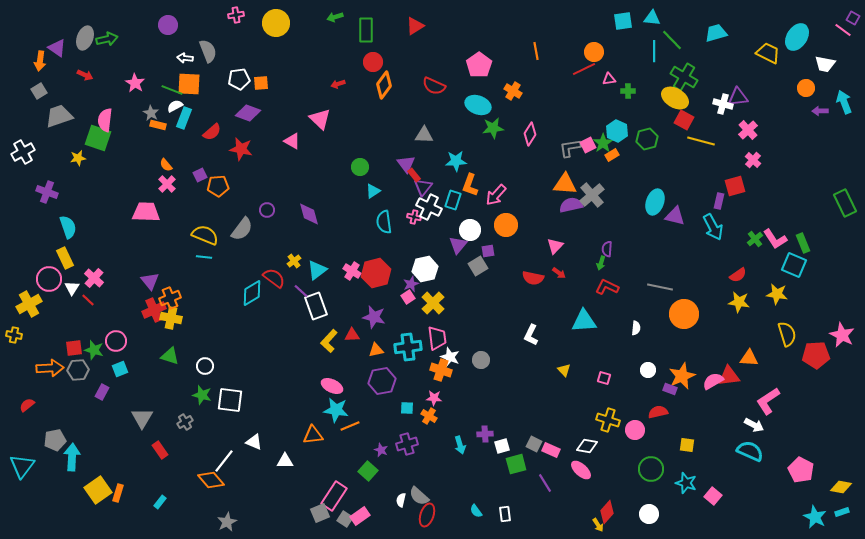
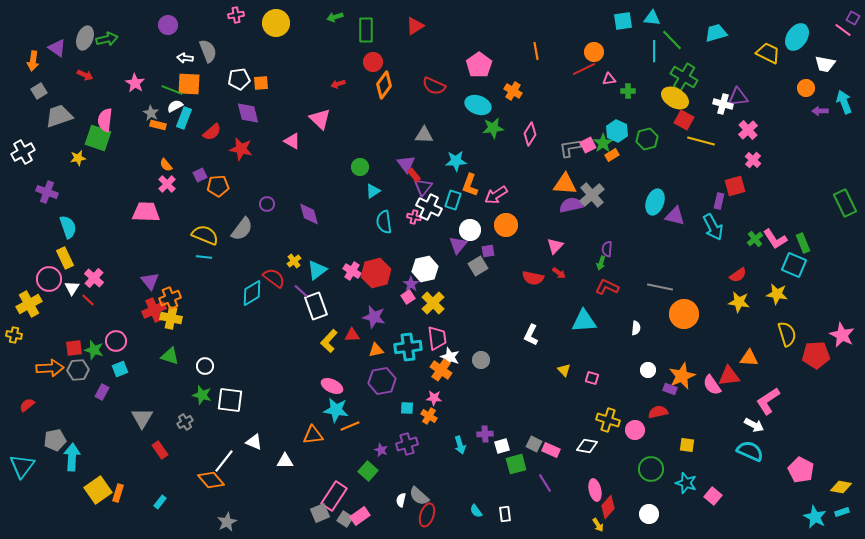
orange arrow at (40, 61): moved 7 px left
purple diamond at (248, 113): rotated 55 degrees clockwise
pink arrow at (496, 195): rotated 15 degrees clockwise
purple circle at (267, 210): moved 6 px up
purple star at (411, 284): rotated 14 degrees counterclockwise
orange cross at (441, 370): rotated 15 degrees clockwise
pink square at (604, 378): moved 12 px left
pink semicircle at (713, 381): moved 1 px left, 4 px down; rotated 95 degrees counterclockwise
pink ellipse at (581, 470): moved 14 px right, 20 px down; rotated 35 degrees clockwise
red diamond at (607, 512): moved 1 px right, 5 px up
